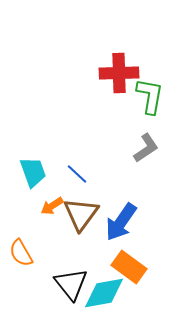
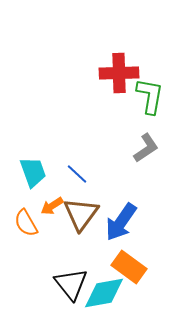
orange semicircle: moved 5 px right, 30 px up
